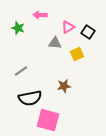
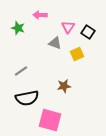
pink triangle: rotated 24 degrees counterclockwise
gray triangle: rotated 16 degrees clockwise
black semicircle: moved 3 px left
pink square: moved 2 px right
